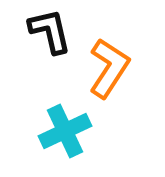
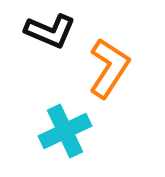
black L-shape: rotated 126 degrees clockwise
